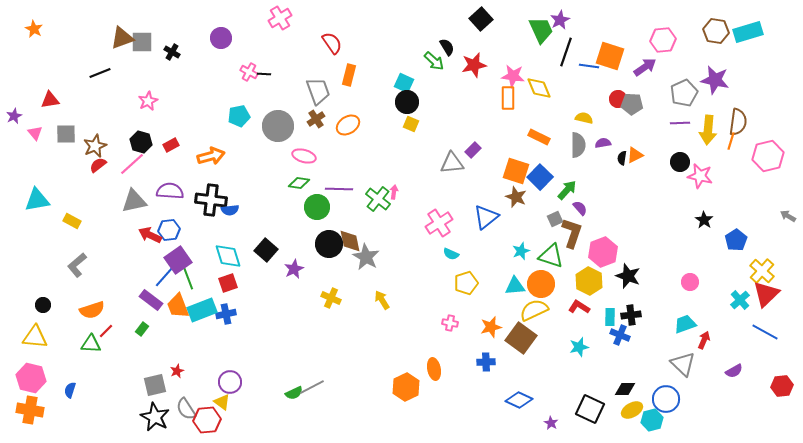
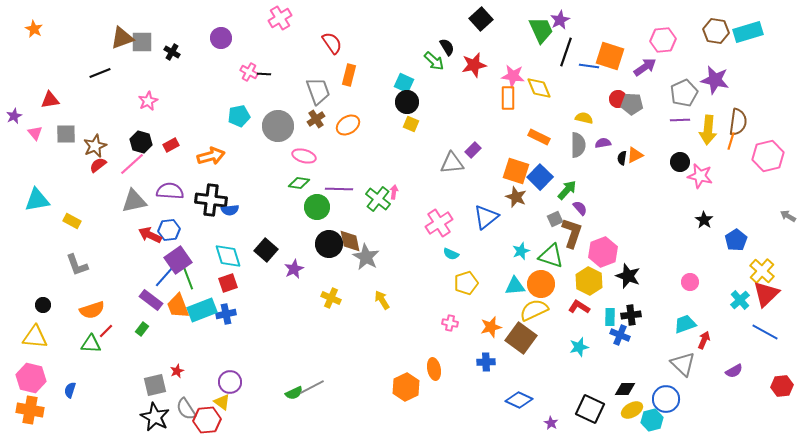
purple line at (680, 123): moved 3 px up
gray L-shape at (77, 265): rotated 70 degrees counterclockwise
